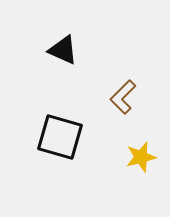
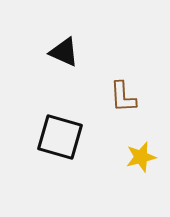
black triangle: moved 1 px right, 2 px down
brown L-shape: rotated 48 degrees counterclockwise
